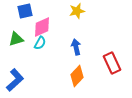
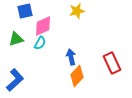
pink diamond: moved 1 px right, 1 px up
blue arrow: moved 5 px left, 10 px down
